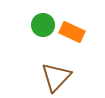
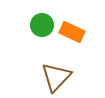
green circle: moved 1 px left
